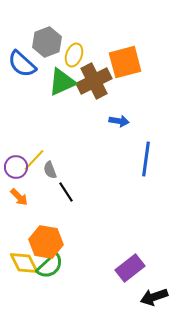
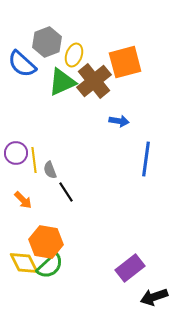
brown cross: rotated 12 degrees counterclockwise
yellow line: rotated 50 degrees counterclockwise
purple circle: moved 14 px up
orange arrow: moved 4 px right, 3 px down
